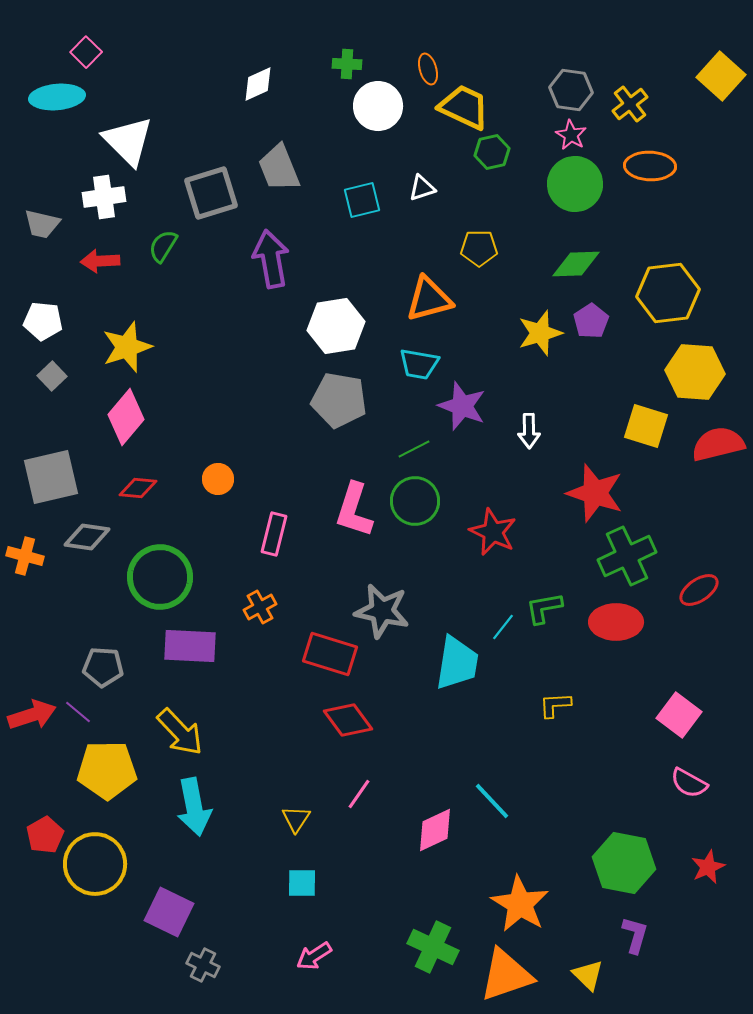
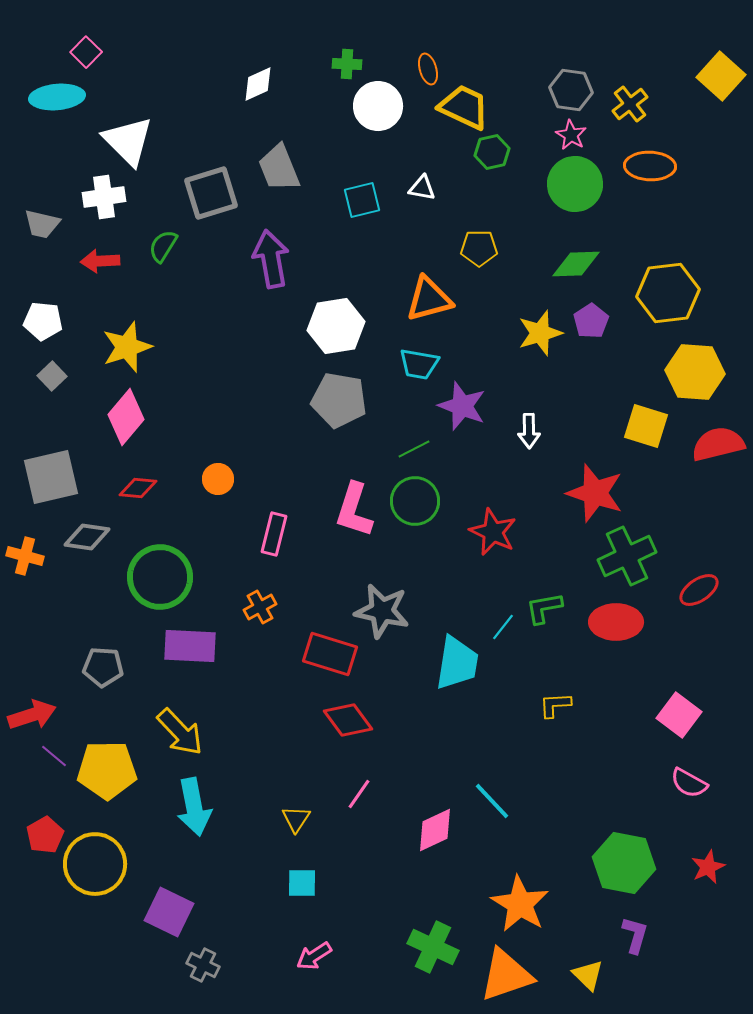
white triangle at (422, 188): rotated 28 degrees clockwise
purple line at (78, 712): moved 24 px left, 44 px down
